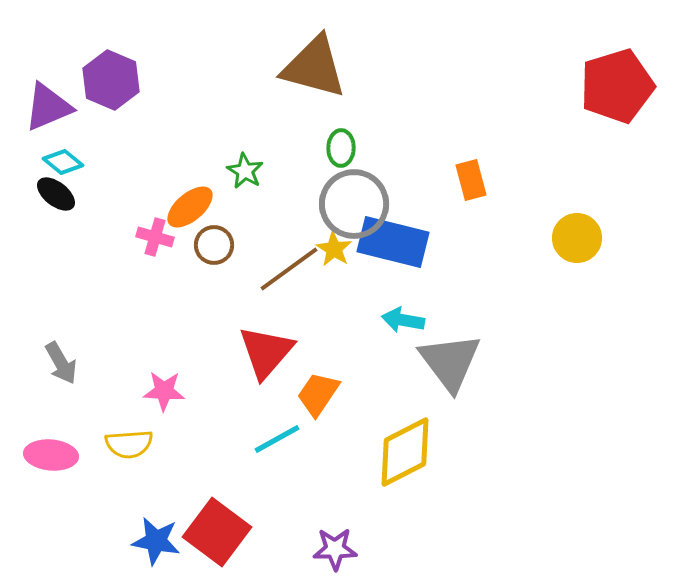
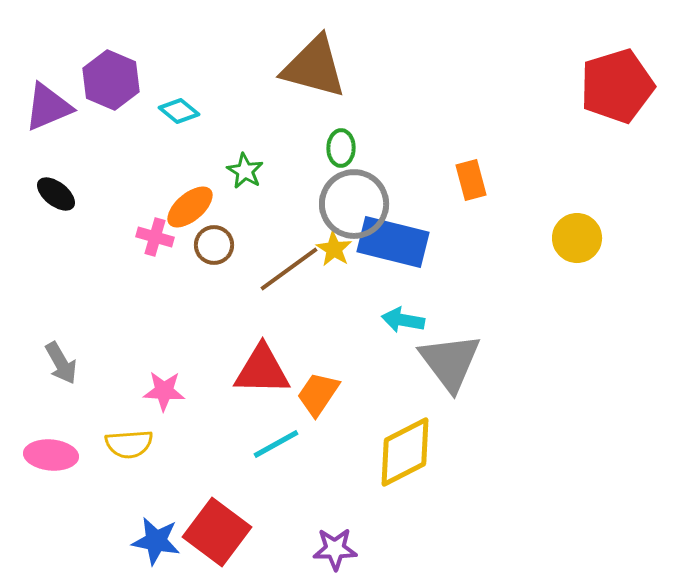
cyan diamond: moved 116 px right, 51 px up
red triangle: moved 4 px left, 18 px down; rotated 50 degrees clockwise
cyan line: moved 1 px left, 5 px down
